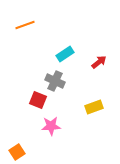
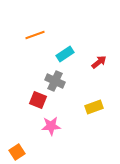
orange line: moved 10 px right, 10 px down
